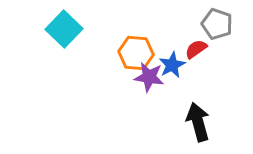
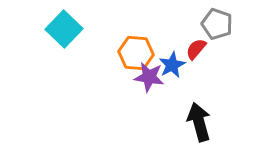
red semicircle: rotated 15 degrees counterclockwise
black arrow: moved 1 px right
